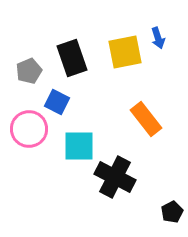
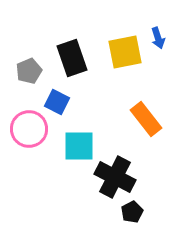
black pentagon: moved 40 px left
